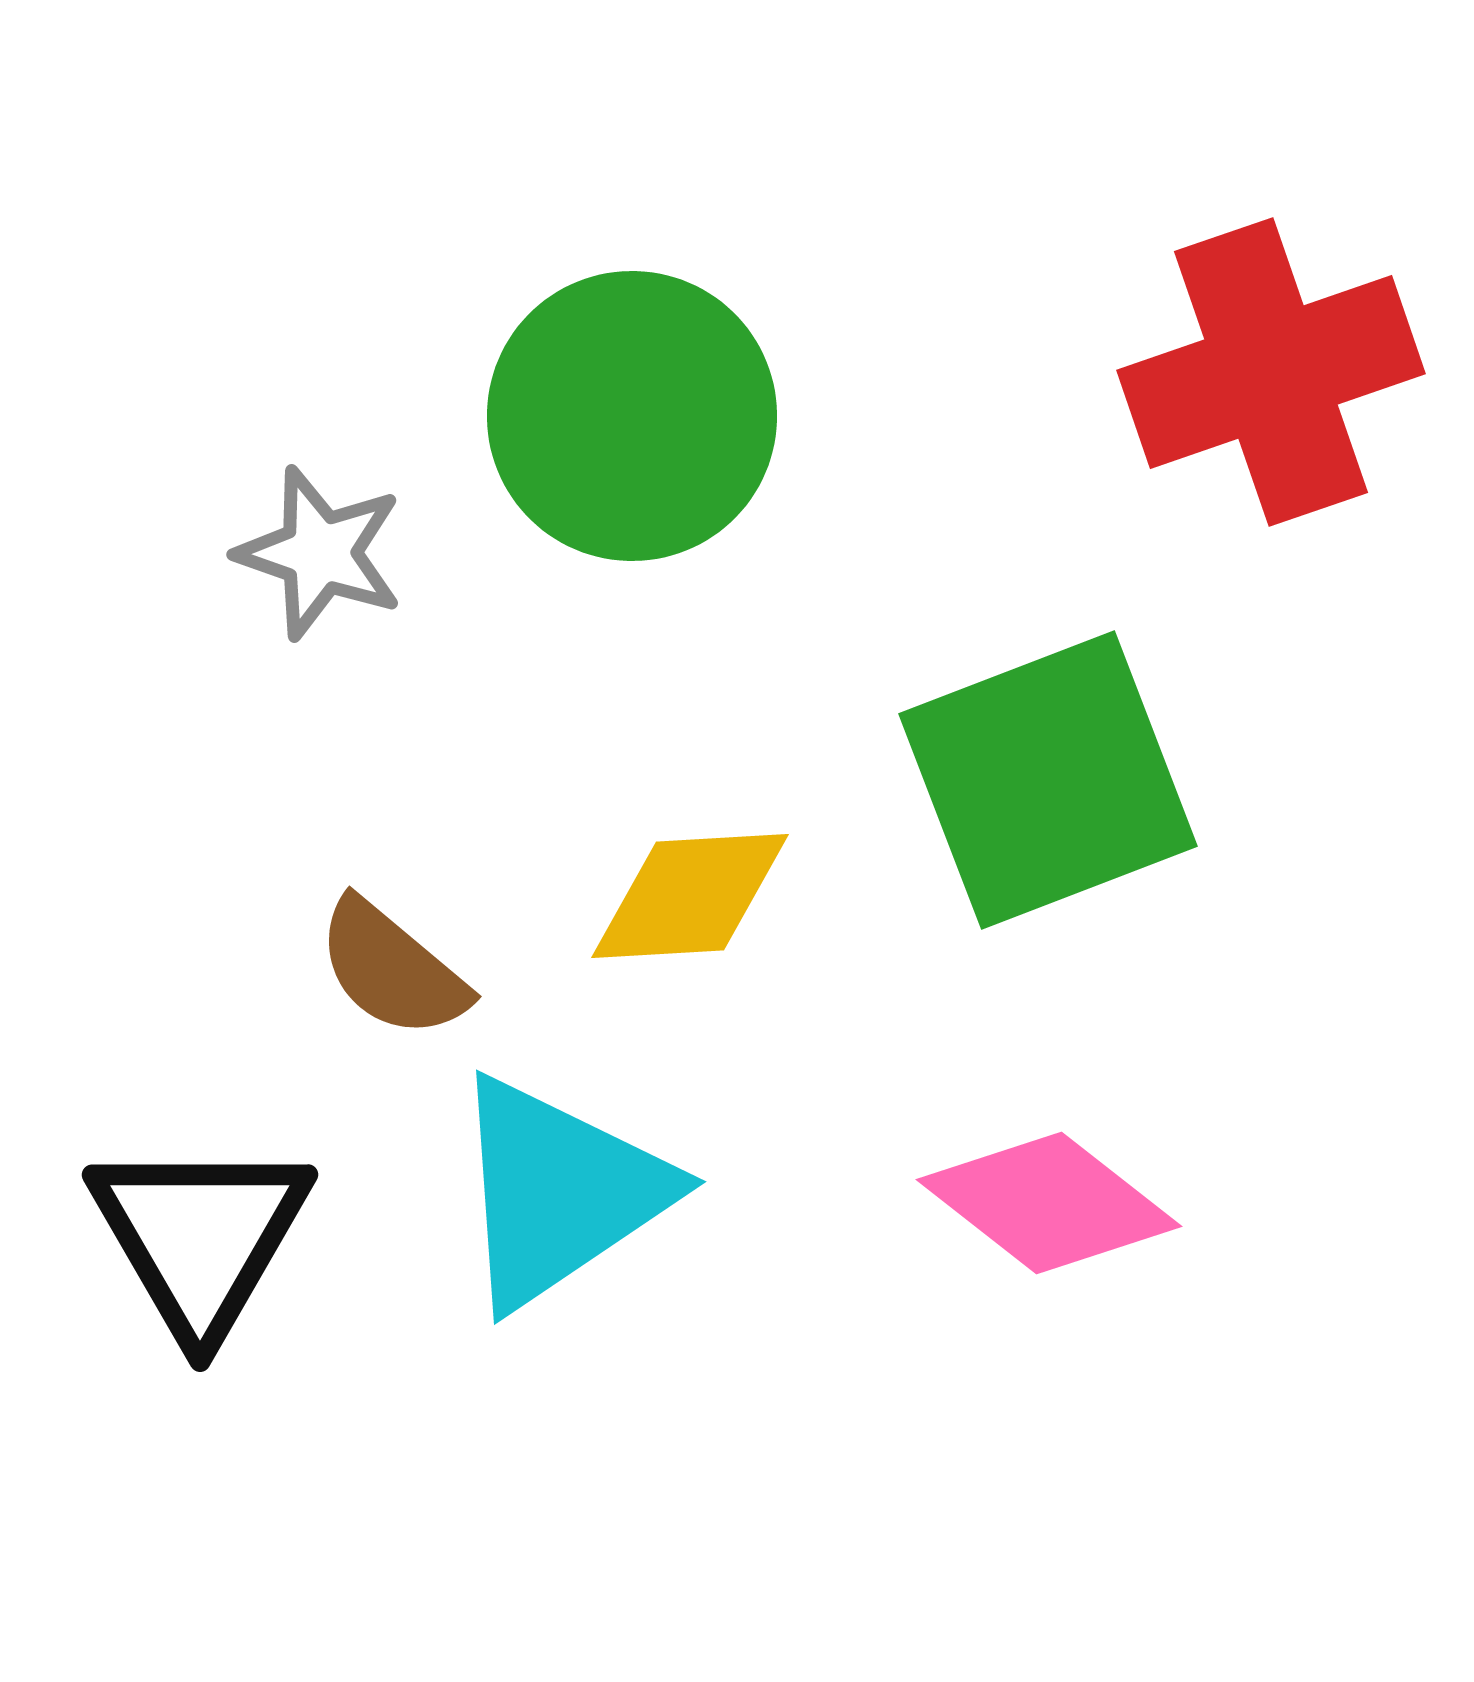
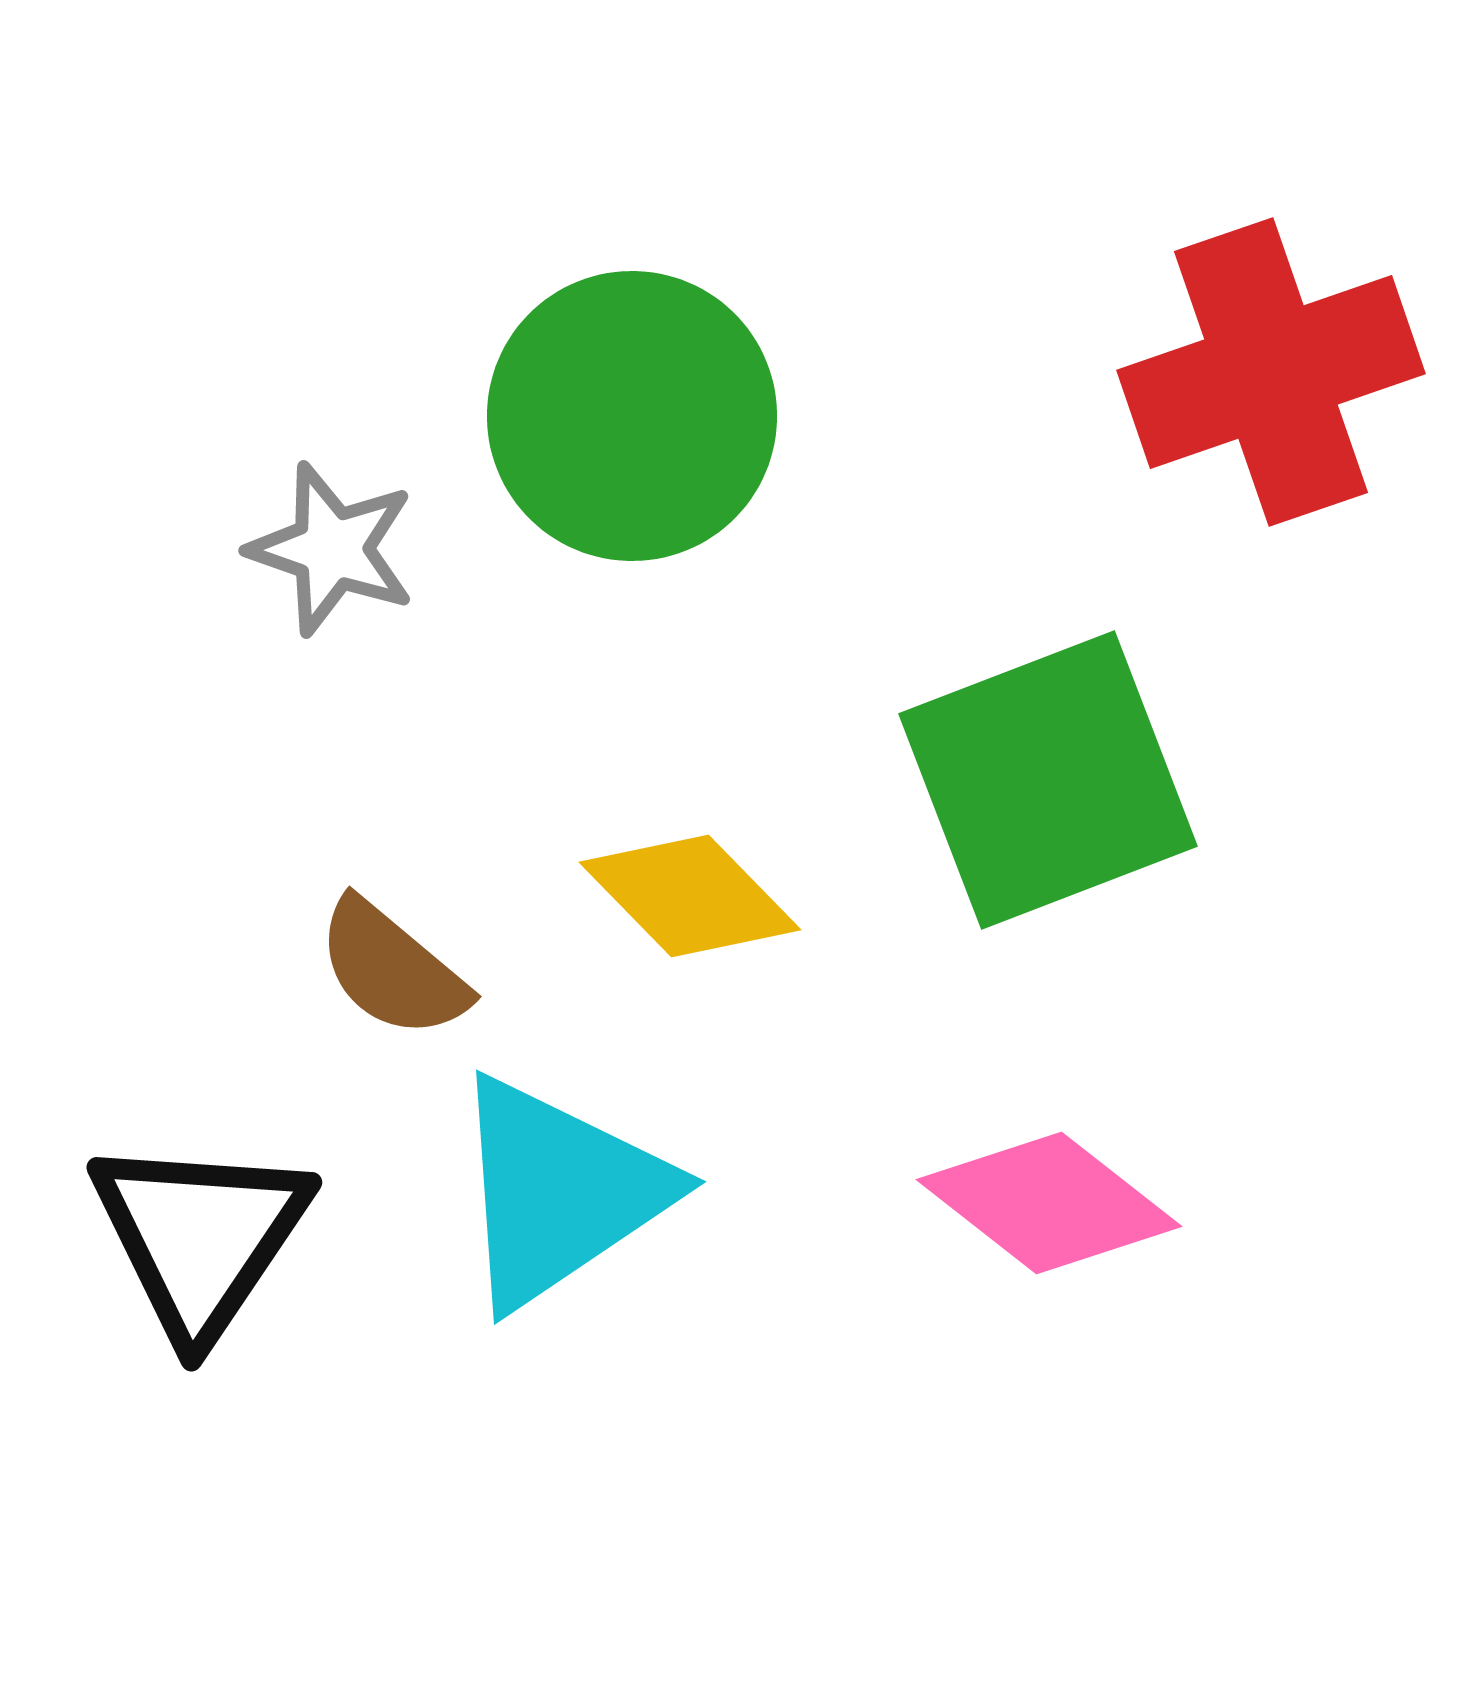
gray star: moved 12 px right, 4 px up
yellow diamond: rotated 49 degrees clockwise
black triangle: rotated 4 degrees clockwise
